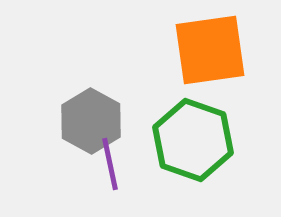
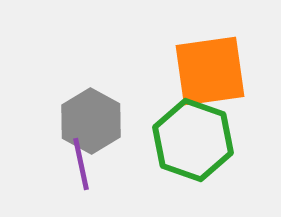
orange square: moved 21 px down
purple line: moved 29 px left
